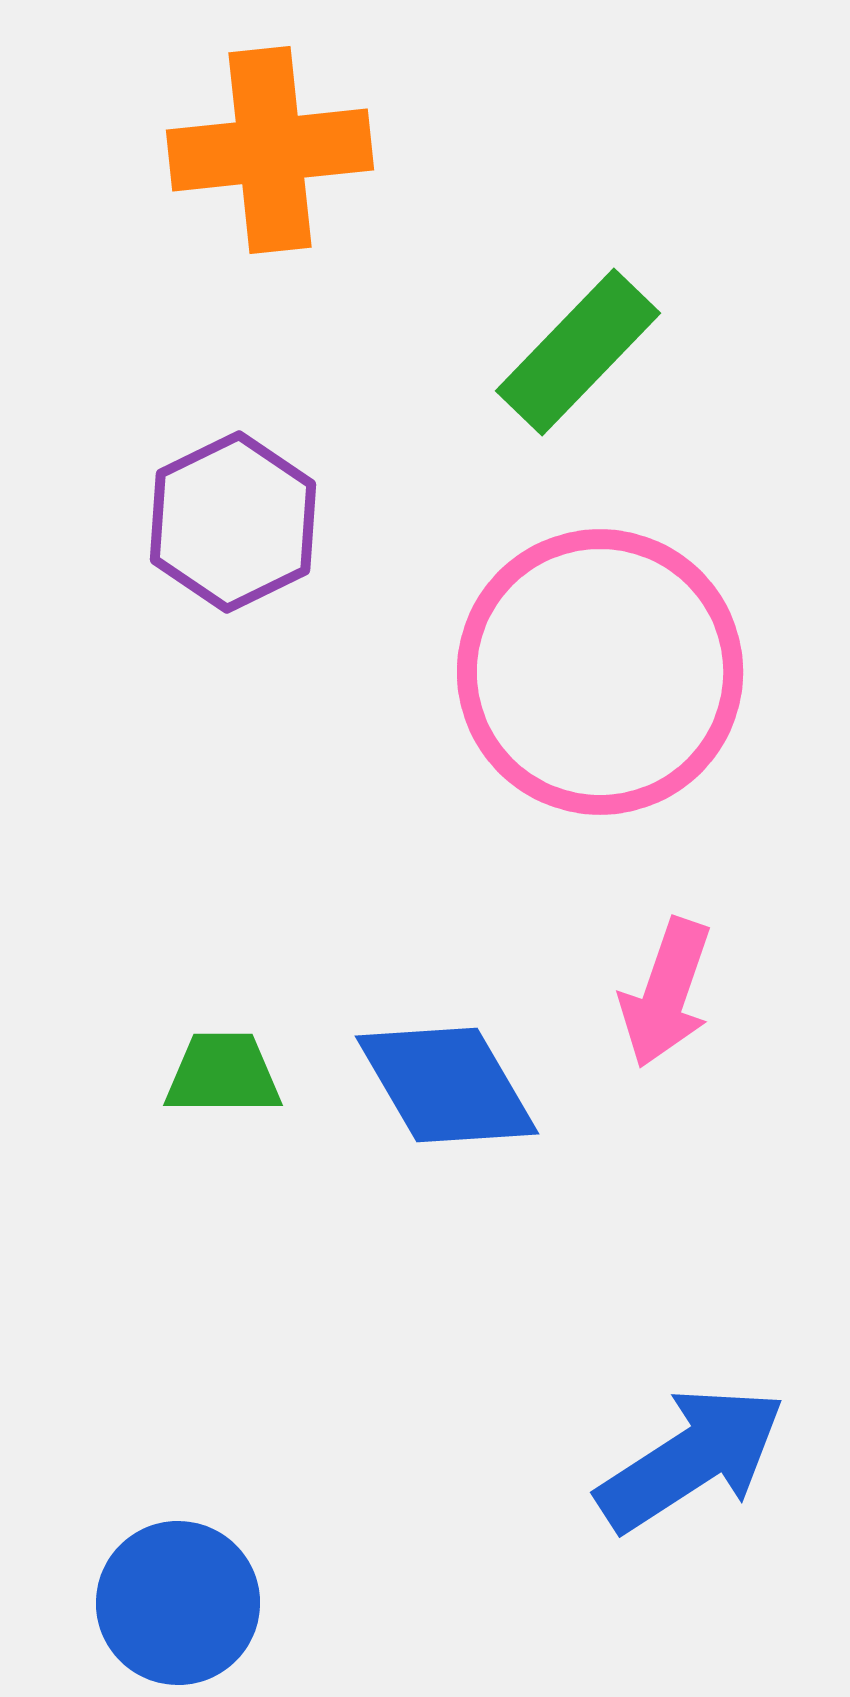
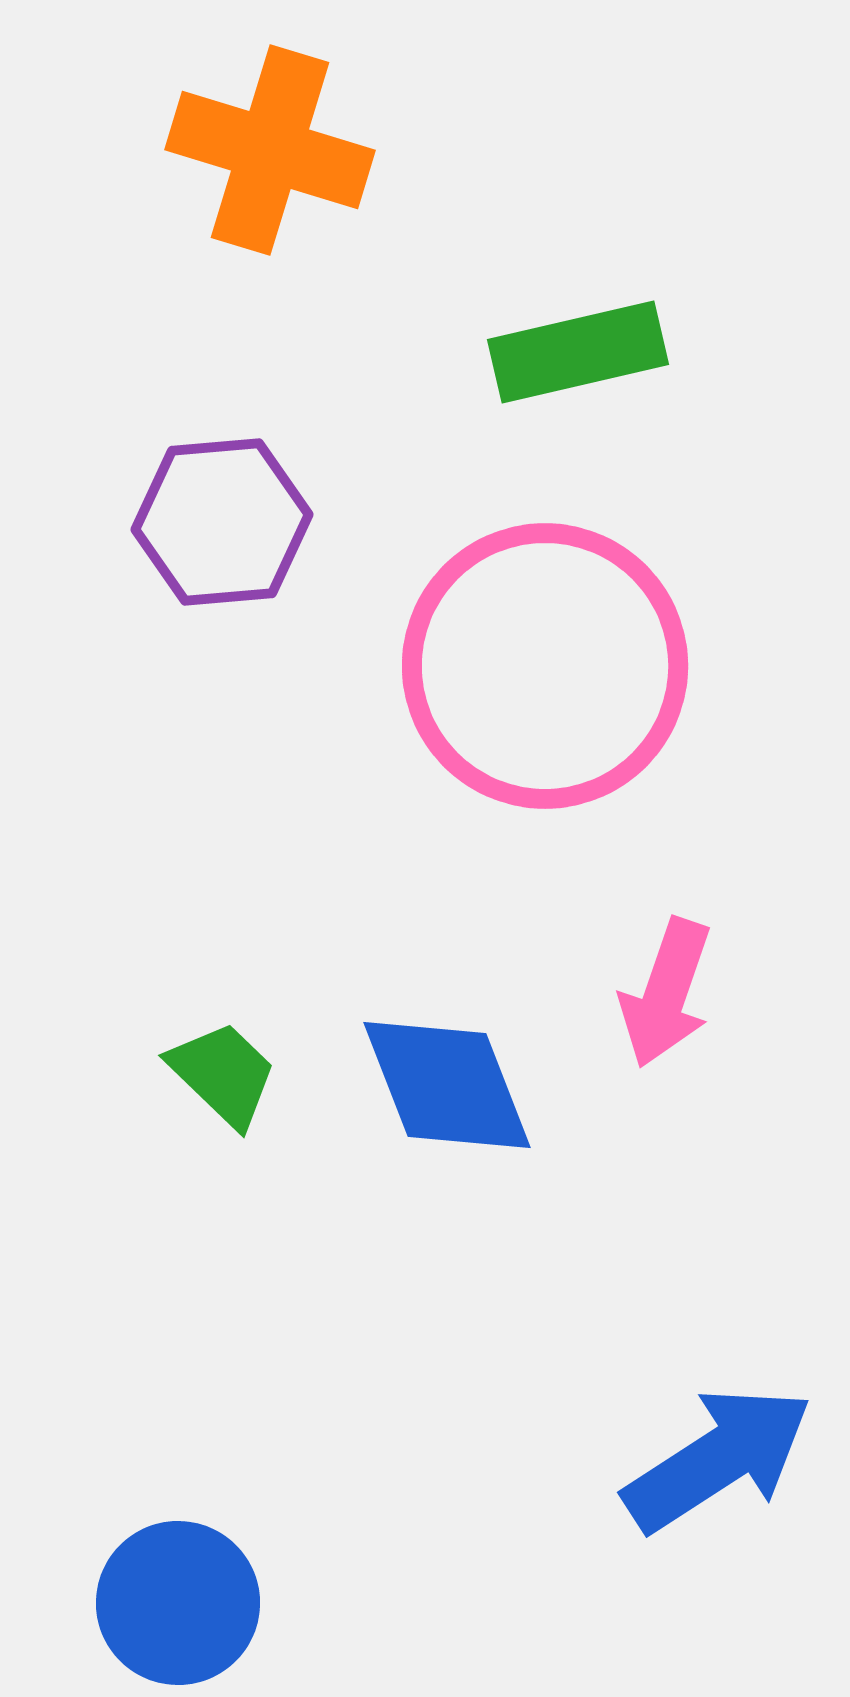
orange cross: rotated 23 degrees clockwise
green rectangle: rotated 33 degrees clockwise
purple hexagon: moved 11 px left; rotated 21 degrees clockwise
pink circle: moved 55 px left, 6 px up
green trapezoid: rotated 44 degrees clockwise
blue diamond: rotated 9 degrees clockwise
blue arrow: moved 27 px right
